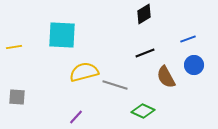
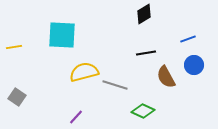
black line: moved 1 px right; rotated 12 degrees clockwise
gray square: rotated 30 degrees clockwise
